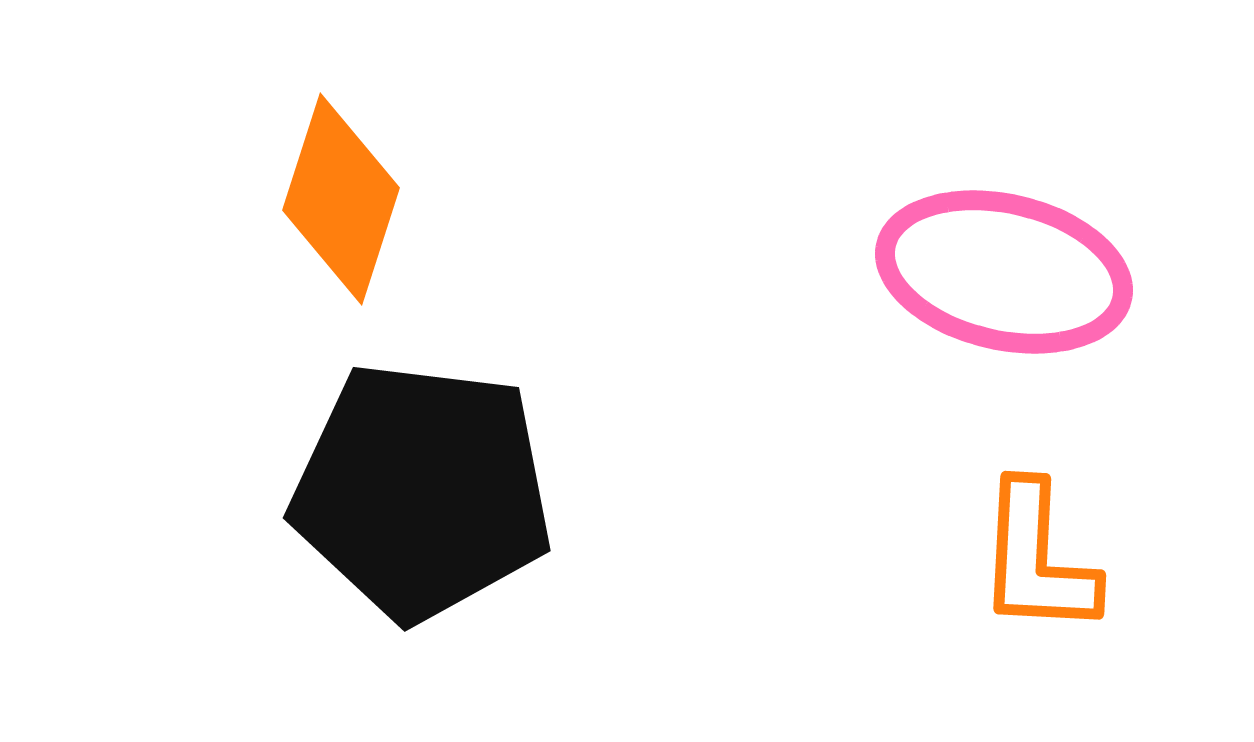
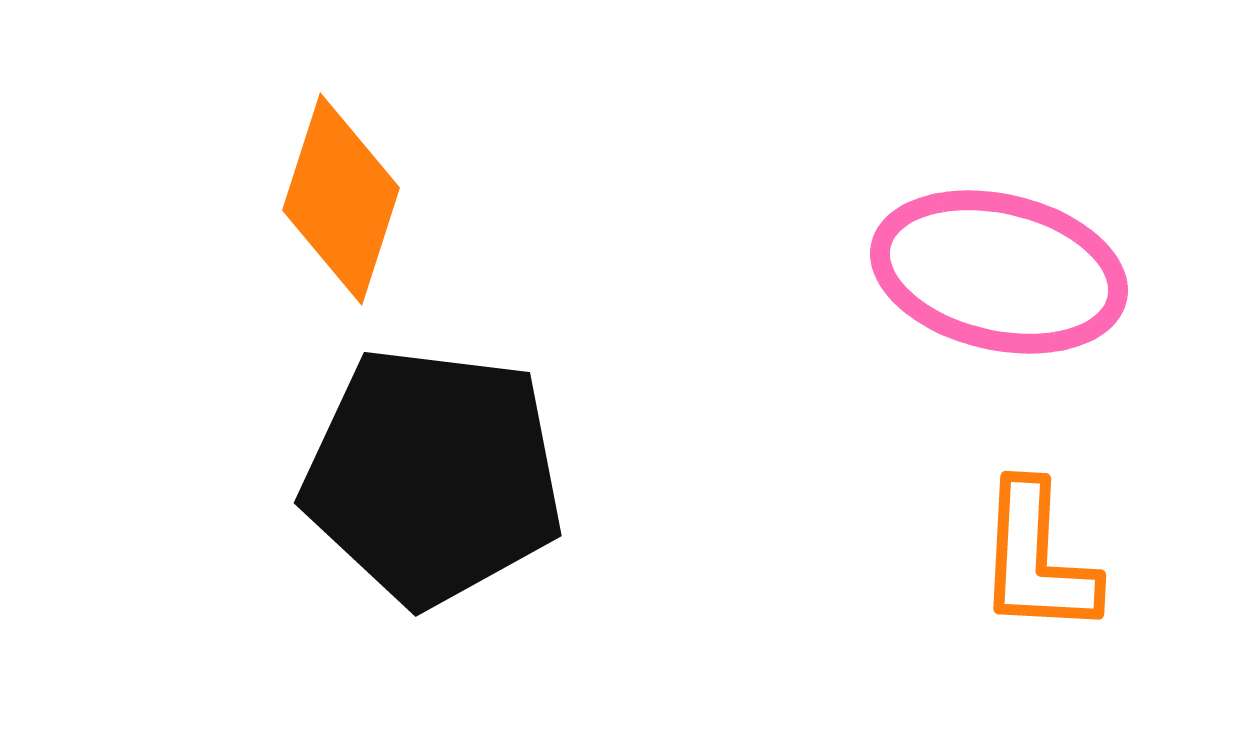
pink ellipse: moved 5 px left
black pentagon: moved 11 px right, 15 px up
